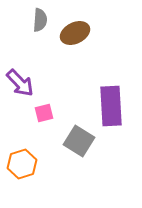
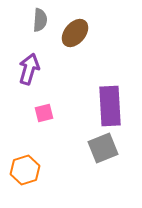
brown ellipse: rotated 24 degrees counterclockwise
purple arrow: moved 9 px right, 14 px up; rotated 120 degrees counterclockwise
purple rectangle: moved 1 px left
gray square: moved 24 px right, 7 px down; rotated 36 degrees clockwise
orange hexagon: moved 3 px right, 6 px down
